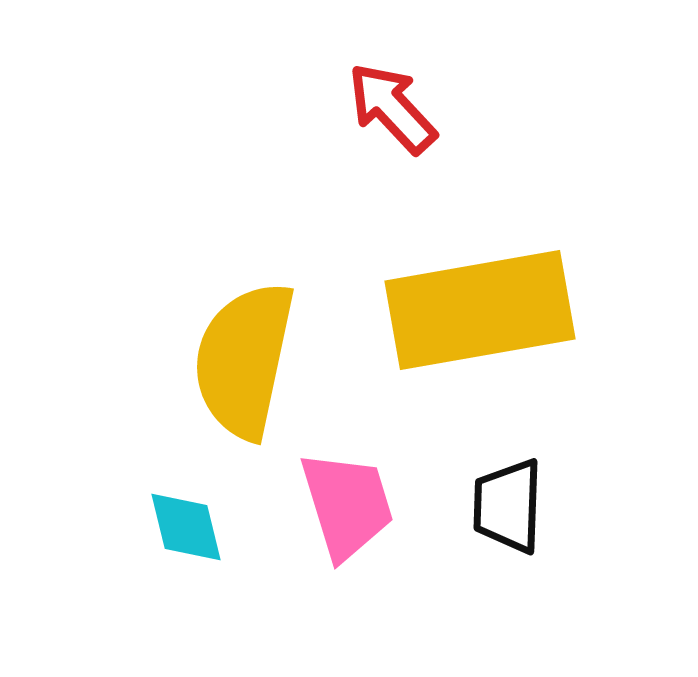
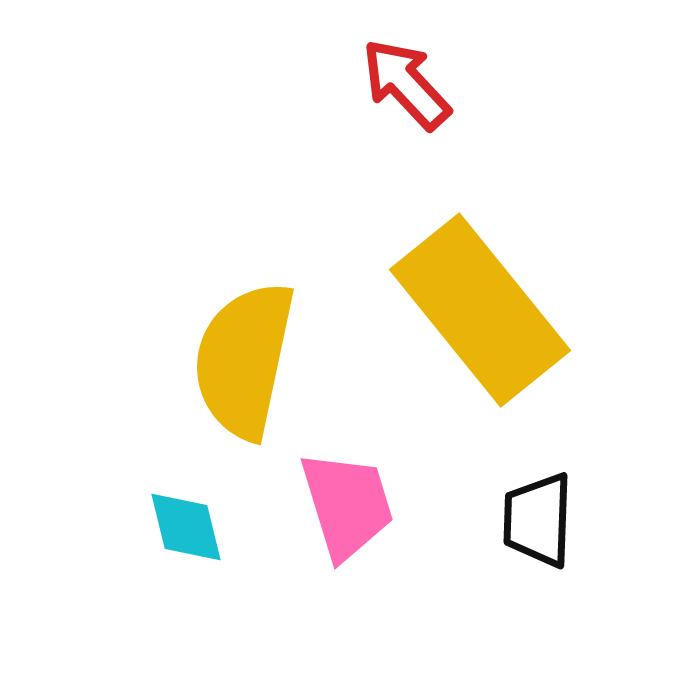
red arrow: moved 14 px right, 24 px up
yellow rectangle: rotated 61 degrees clockwise
black trapezoid: moved 30 px right, 14 px down
